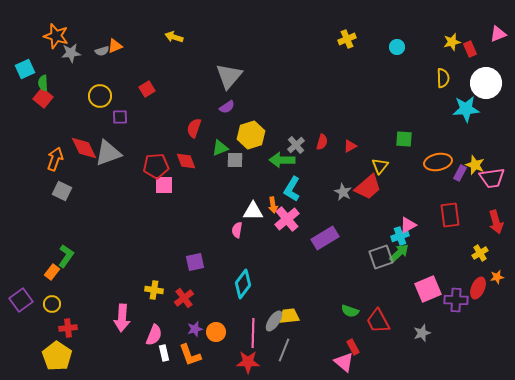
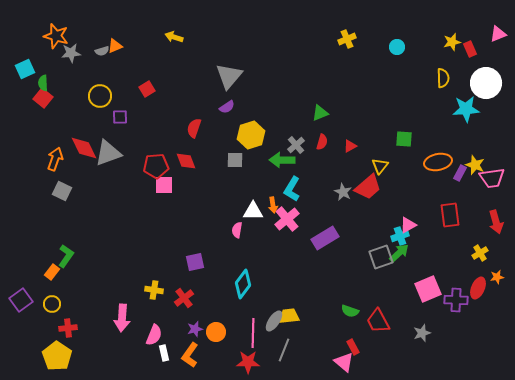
green triangle at (220, 148): moved 100 px right, 35 px up
orange L-shape at (190, 355): rotated 55 degrees clockwise
